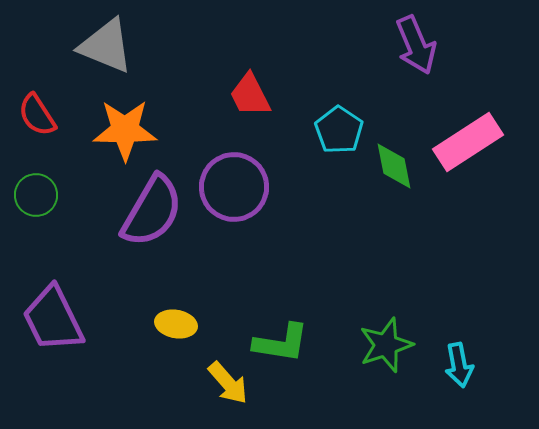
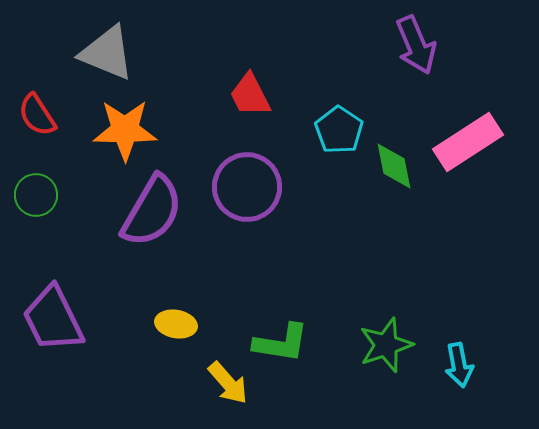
gray triangle: moved 1 px right, 7 px down
purple circle: moved 13 px right
